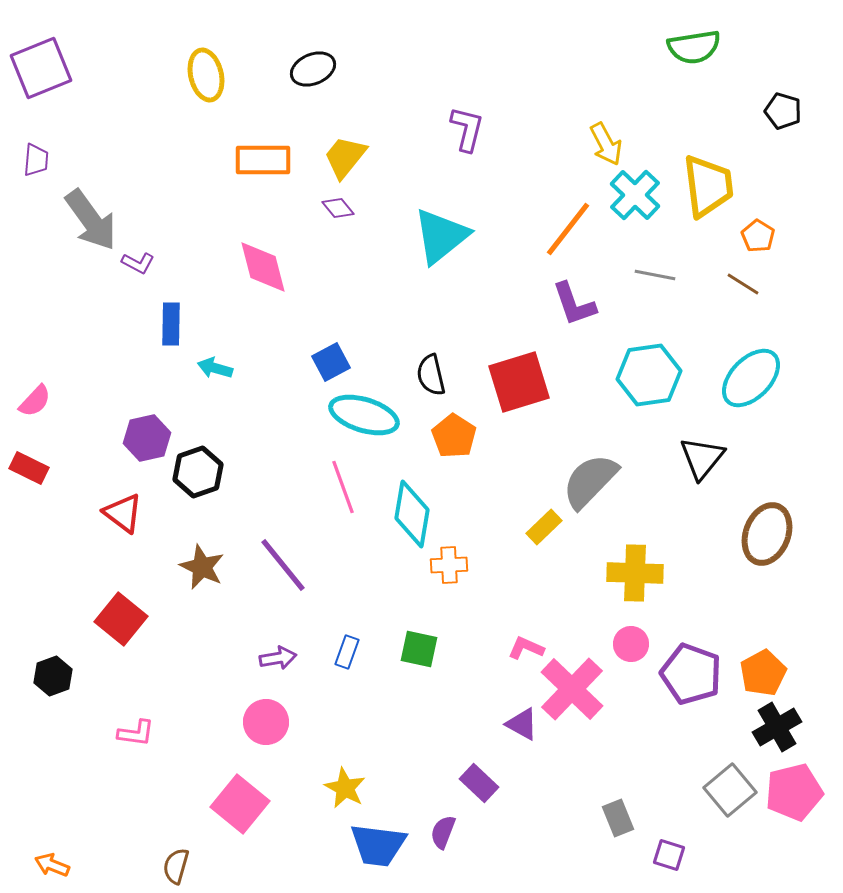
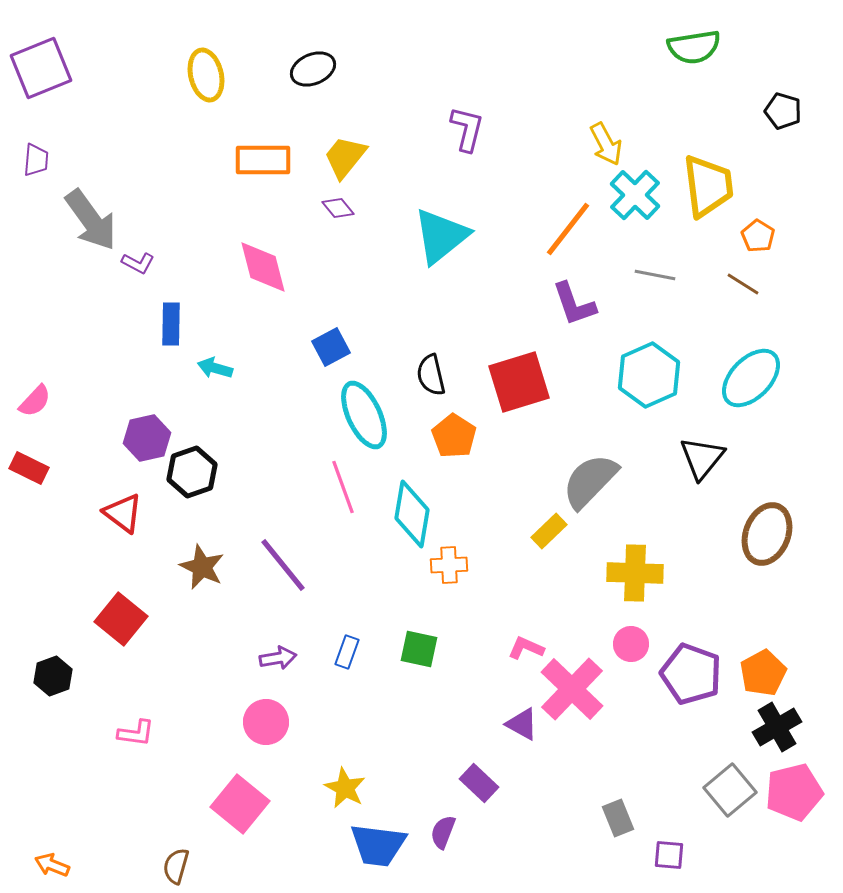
blue square at (331, 362): moved 15 px up
cyan hexagon at (649, 375): rotated 16 degrees counterclockwise
cyan ellipse at (364, 415): rotated 48 degrees clockwise
black hexagon at (198, 472): moved 6 px left
yellow rectangle at (544, 527): moved 5 px right, 4 px down
purple square at (669, 855): rotated 12 degrees counterclockwise
